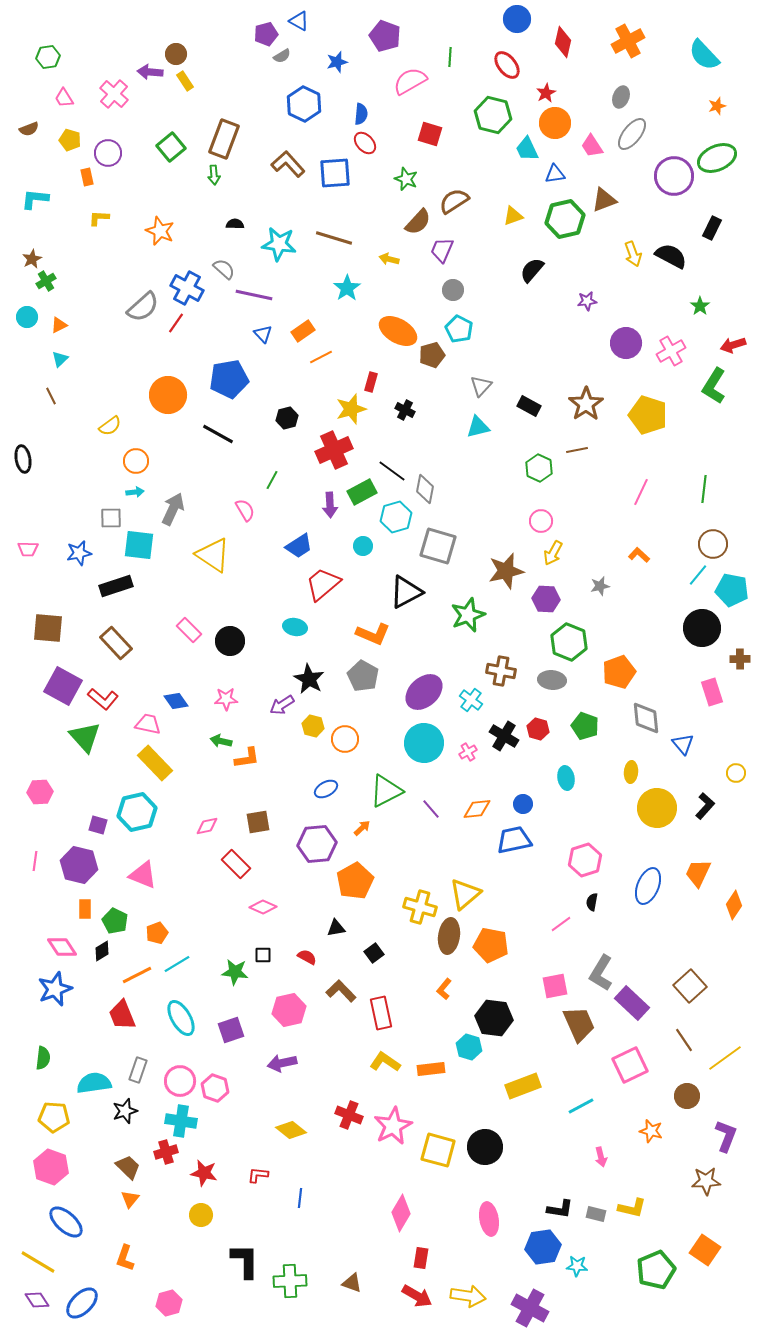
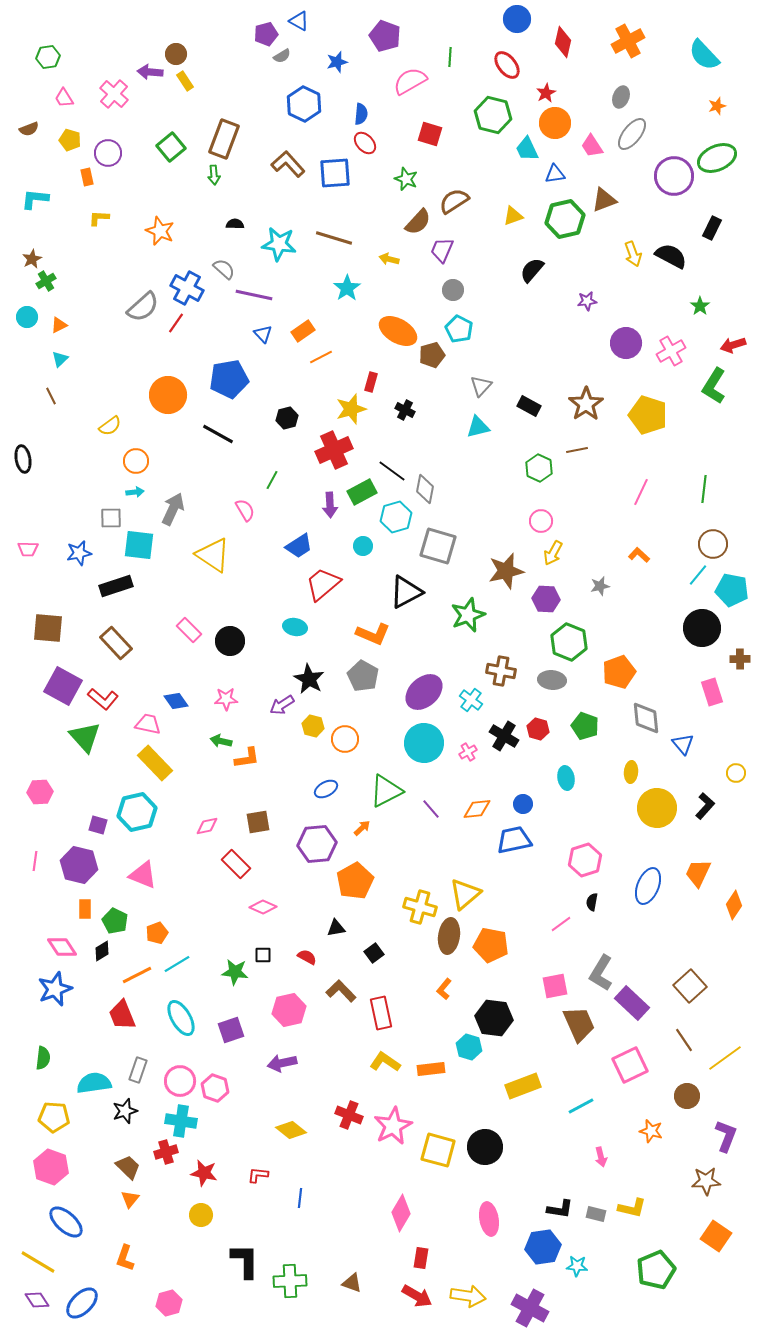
orange square at (705, 1250): moved 11 px right, 14 px up
